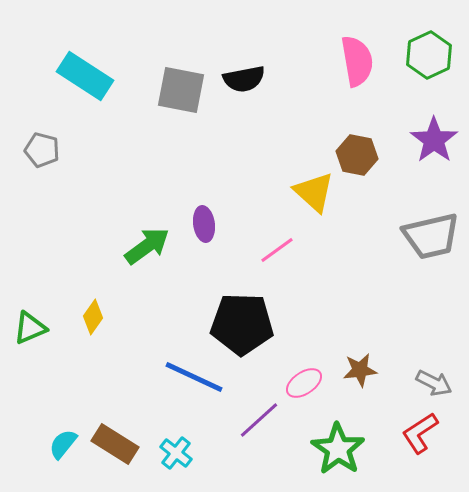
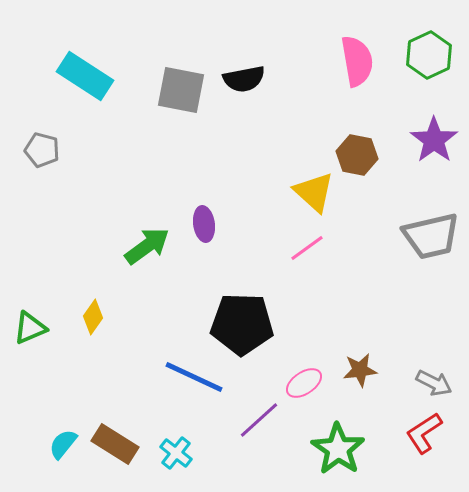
pink line: moved 30 px right, 2 px up
red L-shape: moved 4 px right
